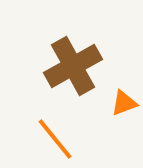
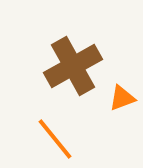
orange triangle: moved 2 px left, 5 px up
